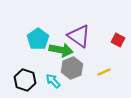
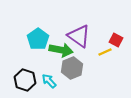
red square: moved 2 px left
yellow line: moved 1 px right, 20 px up
cyan arrow: moved 4 px left
